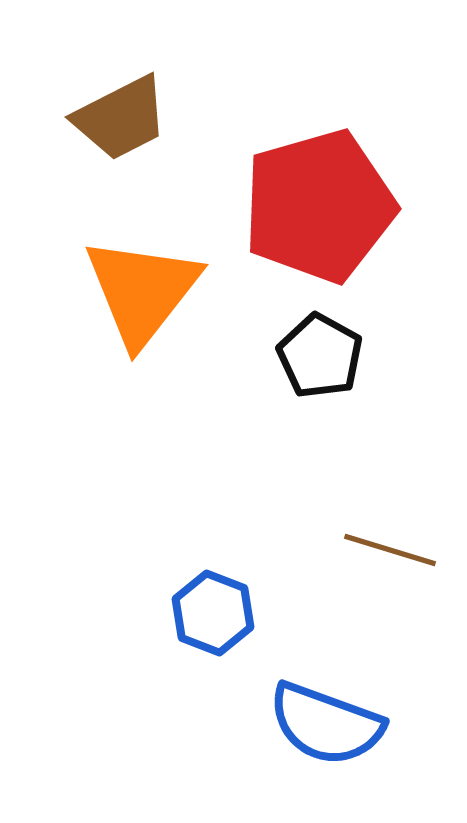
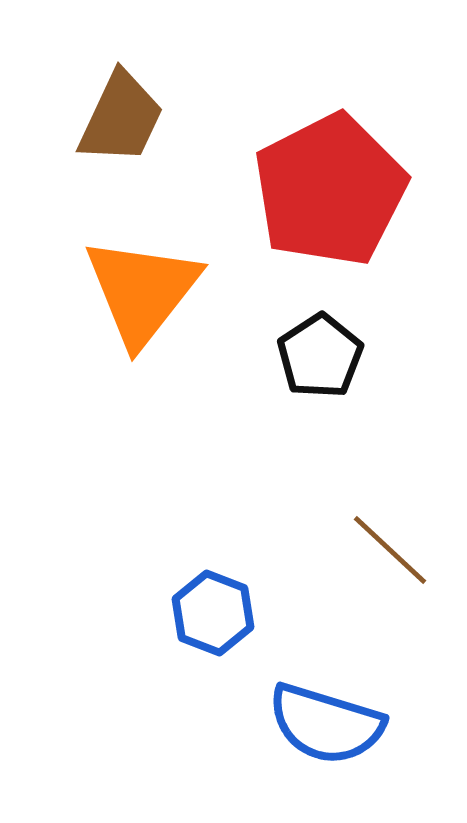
brown trapezoid: rotated 38 degrees counterclockwise
red pentagon: moved 11 px right, 16 px up; rotated 11 degrees counterclockwise
black pentagon: rotated 10 degrees clockwise
brown line: rotated 26 degrees clockwise
blue semicircle: rotated 3 degrees counterclockwise
